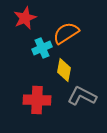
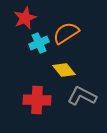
cyan cross: moved 3 px left, 5 px up
yellow diamond: rotated 50 degrees counterclockwise
